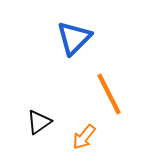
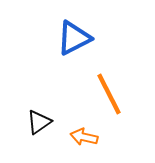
blue triangle: rotated 18 degrees clockwise
orange arrow: rotated 64 degrees clockwise
